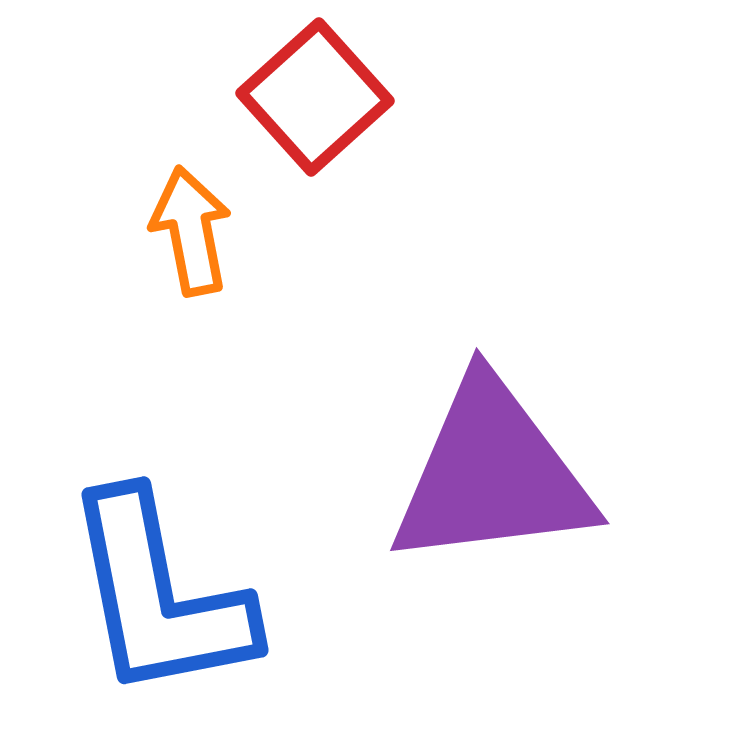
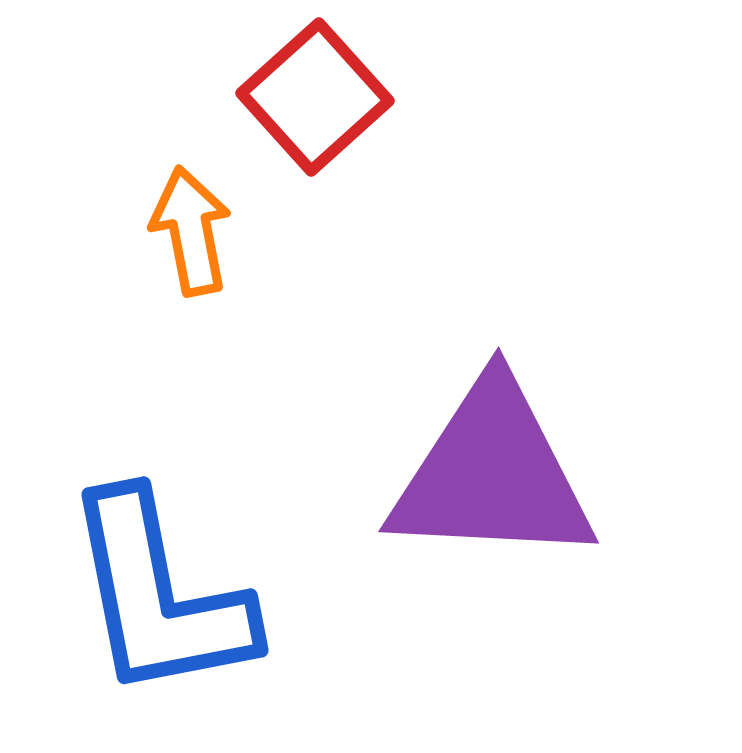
purple triangle: rotated 10 degrees clockwise
